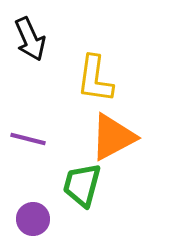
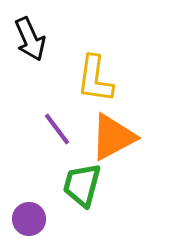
purple line: moved 29 px right, 10 px up; rotated 39 degrees clockwise
purple circle: moved 4 px left
